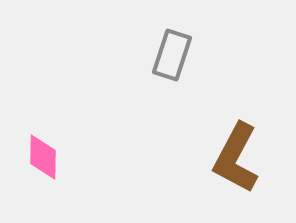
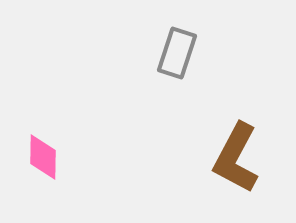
gray rectangle: moved 5 px right, 2 px up
